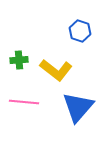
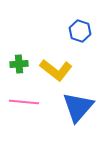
green cross: moved 4 px down
